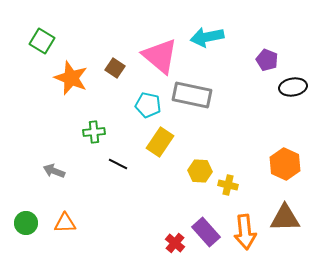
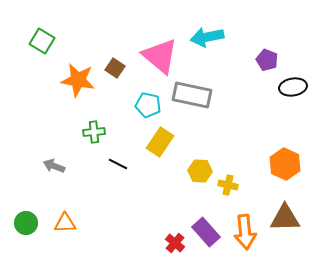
orange star: moved 7 px right, 2 px down; rotated 12 degrees counterclockwise
gray arrow: moved 5 px up
